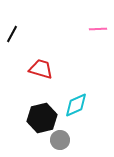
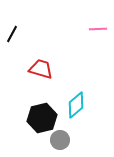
cyan diamond: rotated 16 degrees counterclockwise
